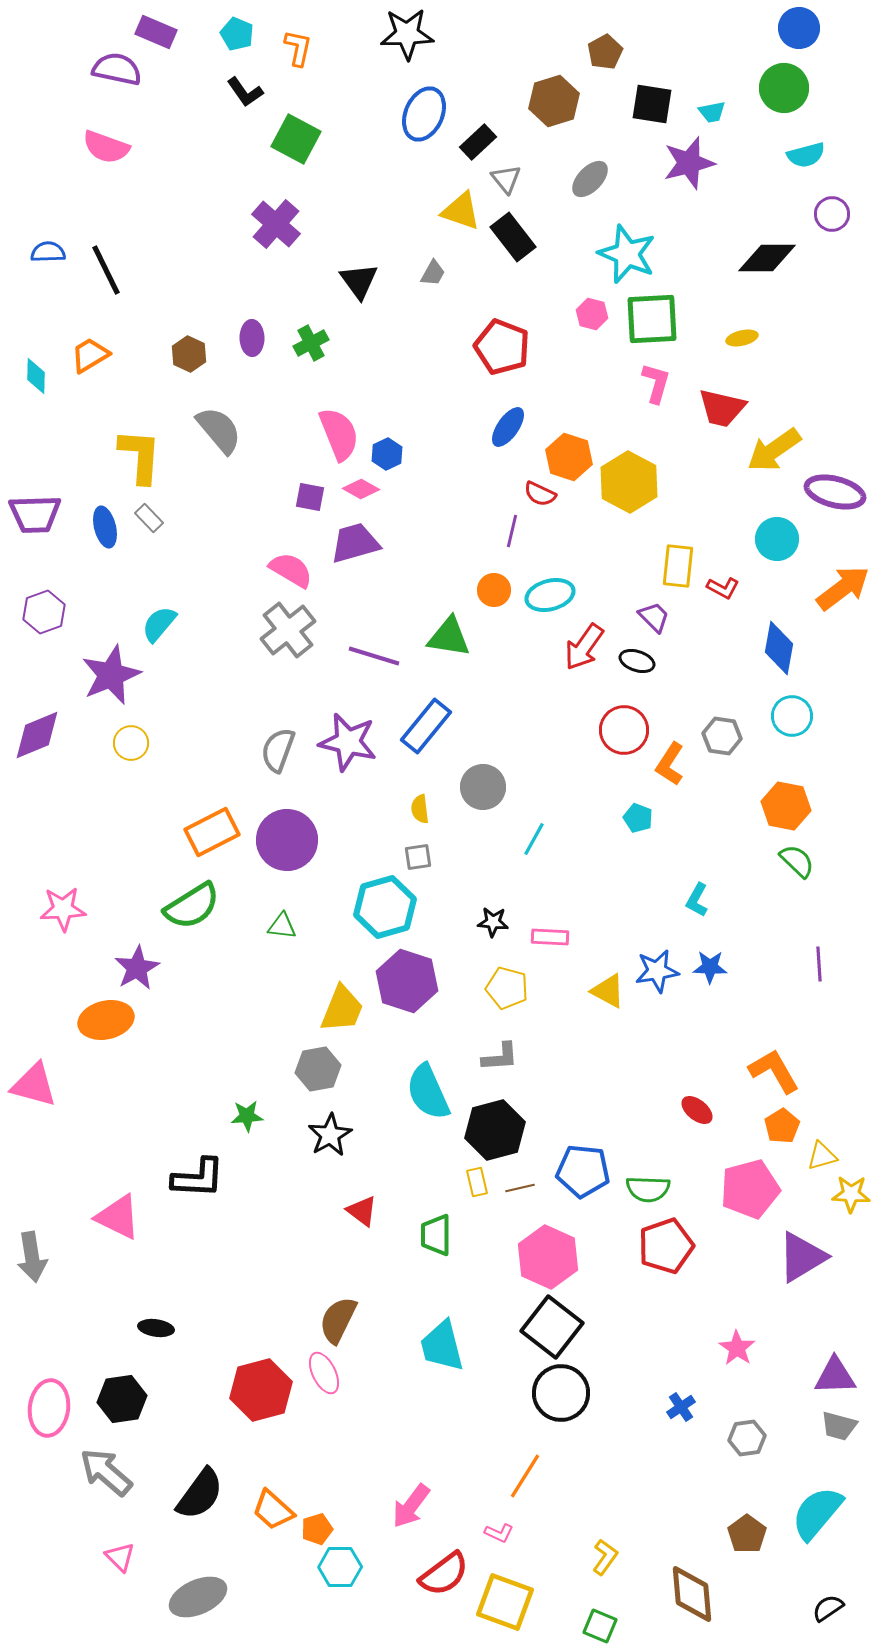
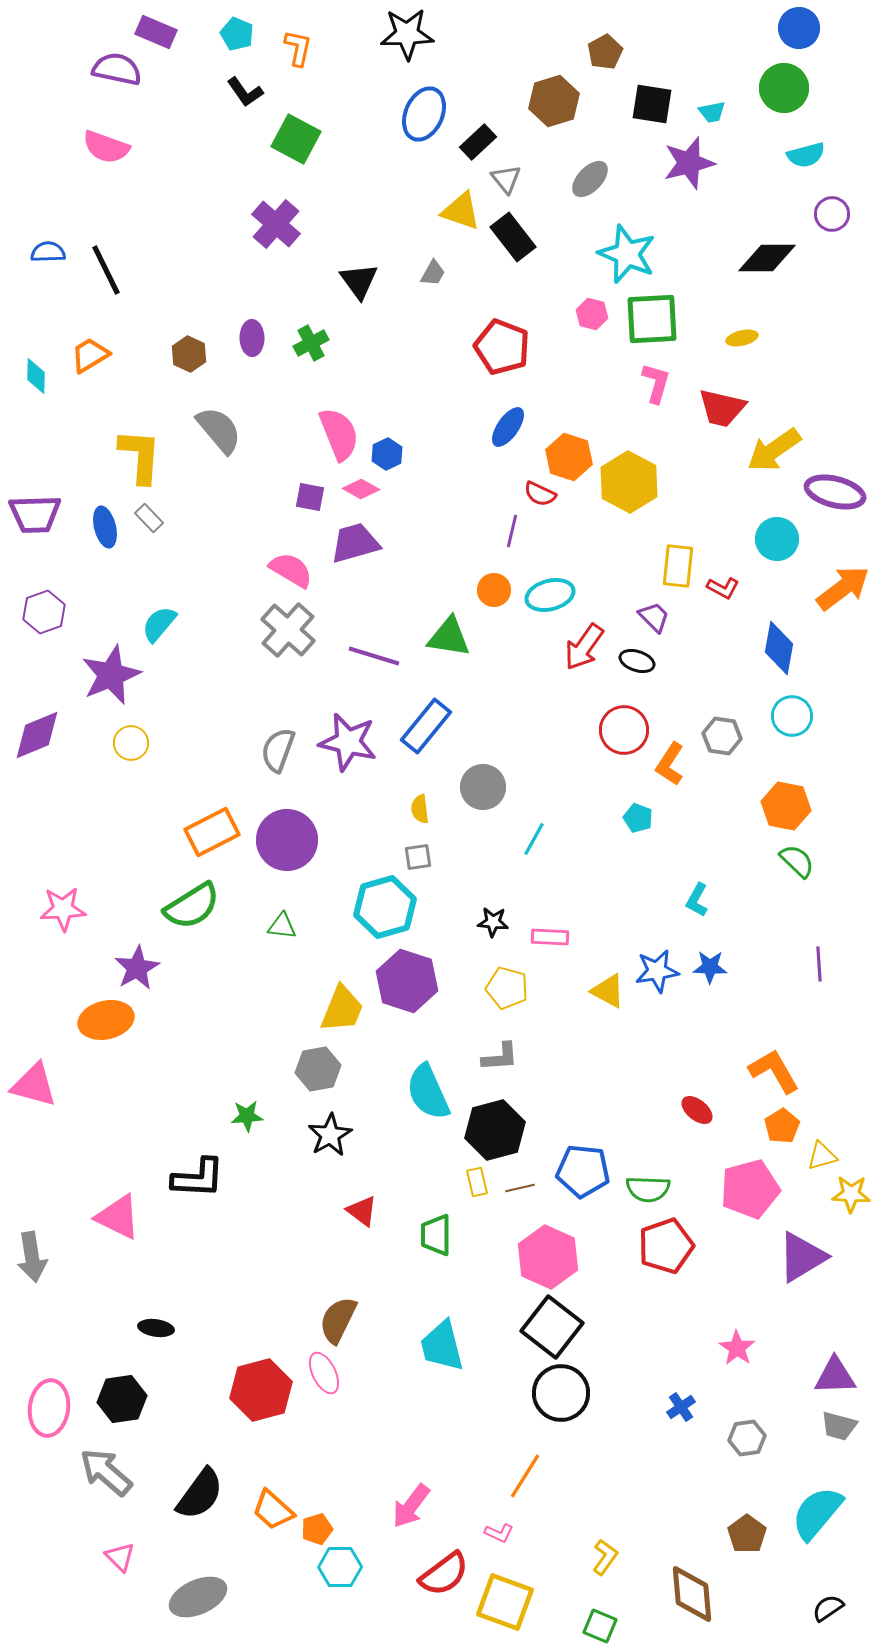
gray cross at (288, 630): rotated 10 degrees counterclockwise
